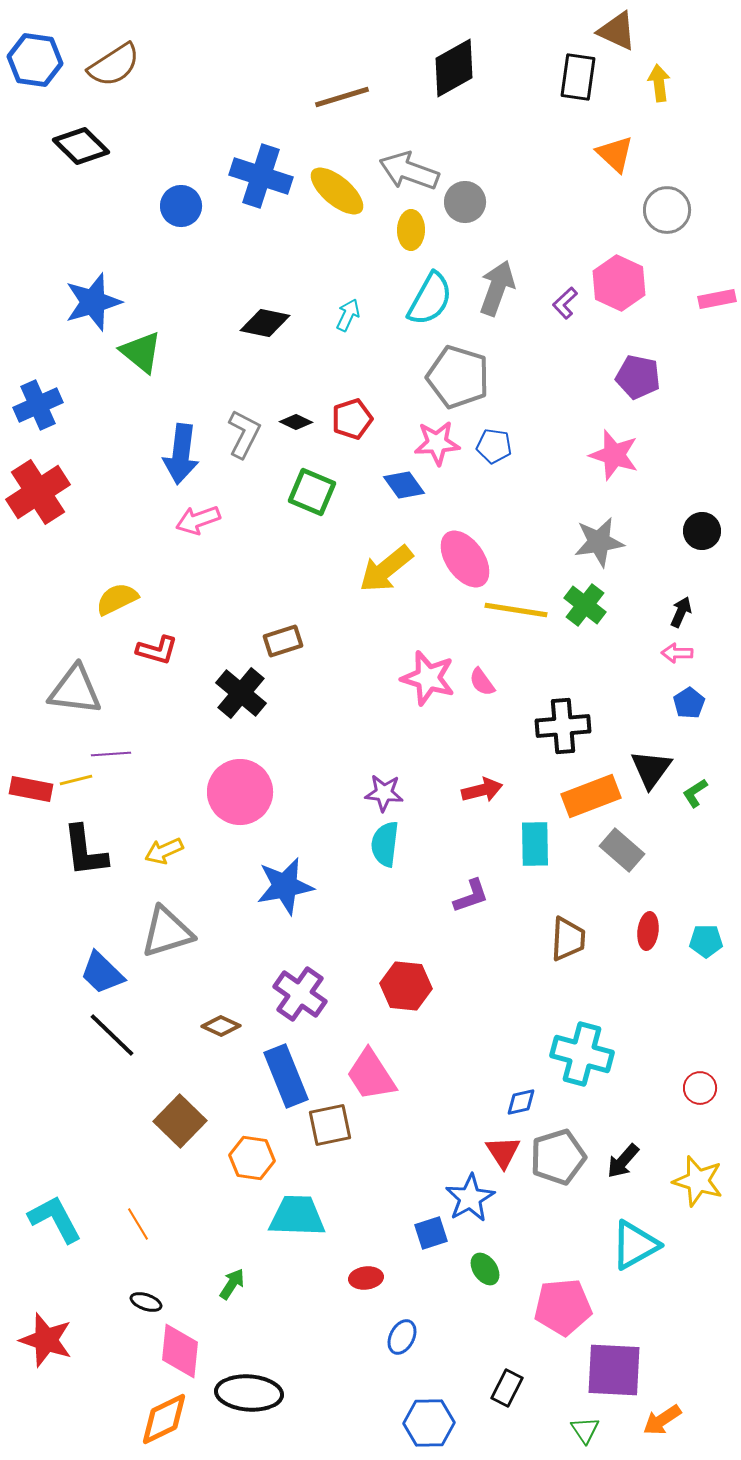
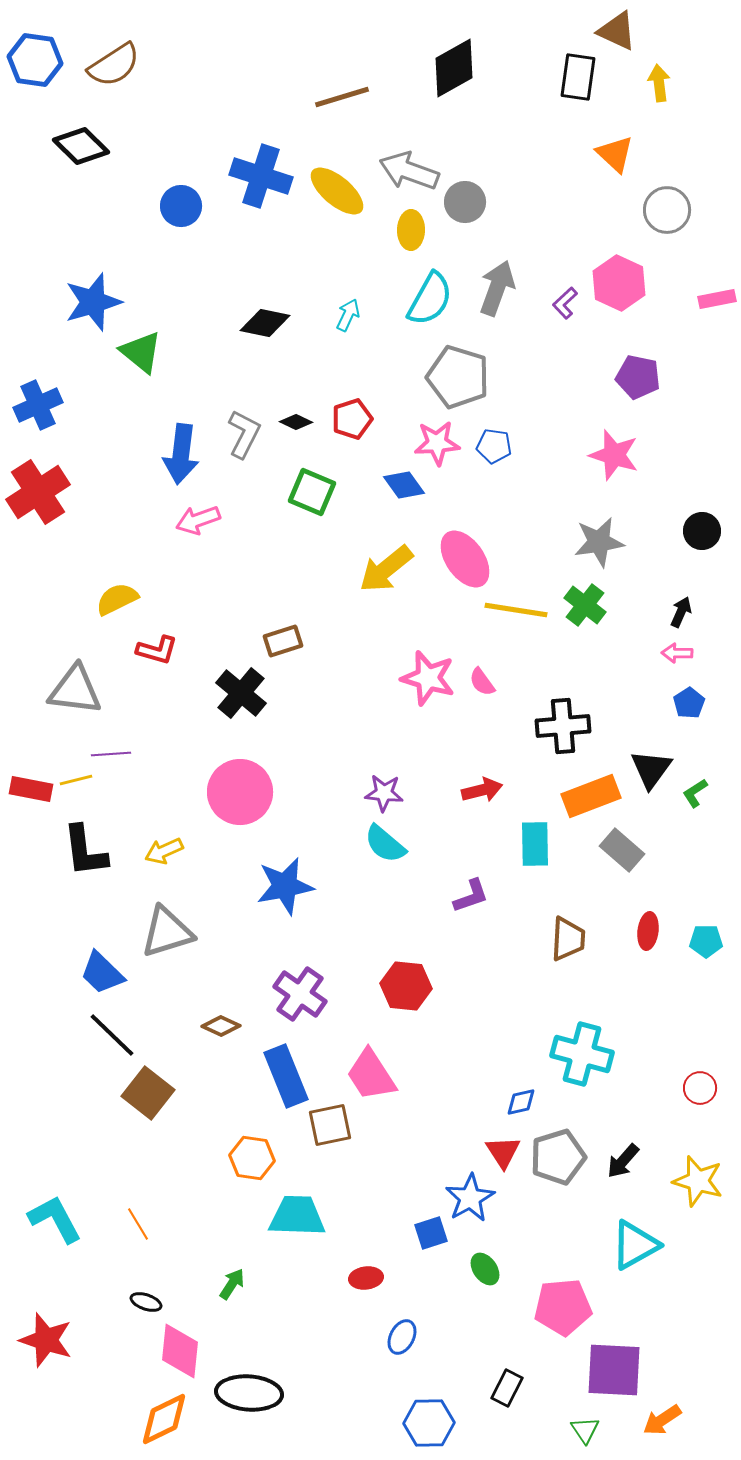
cyan semicircle at (385, 844): rotated 57 degrees counterclockwise
brown square at (180, 1121): moved 32 px left, 28 px up; rotated 6 degrees counterclockwise
